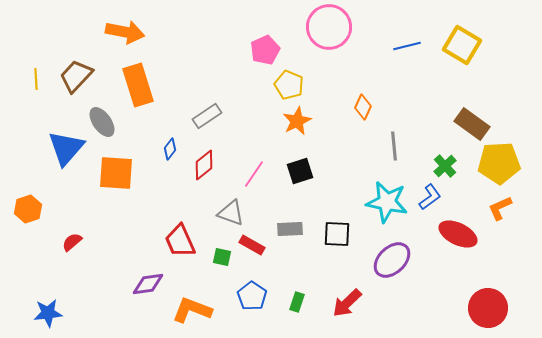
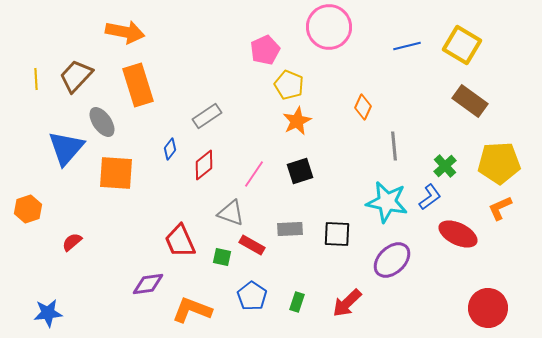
brown rectangle at (472, 124): moved 2 px left, 23 px up
